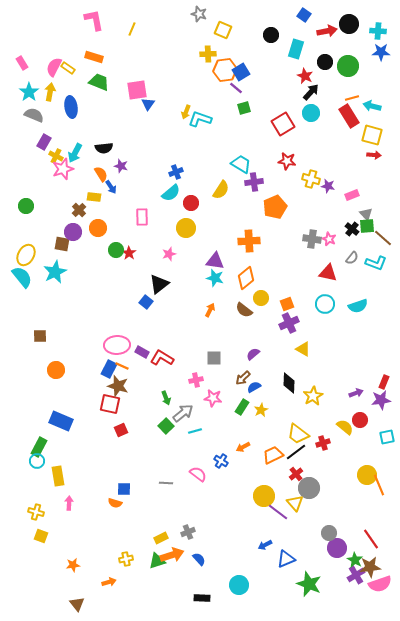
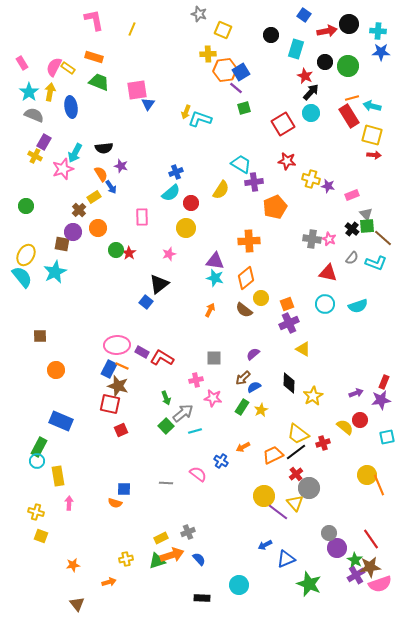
yellow cross at (56, 156): moved 21 px left
yellow rectangle at (94, 197): rotated 40 degrees counterclockwise
